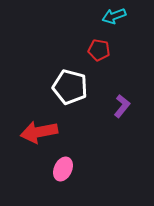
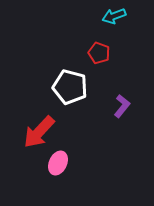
red pentagon: moved 3 px down; rotated 10 degrees clockwise
red arrow: rotated 36 degrees counterclockwise
pink ellipse: moved 5 px left, 6 px up
